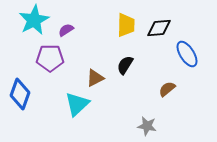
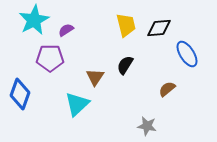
yellow trapezoid: rotated 15 degrees counterclockwise
brown triangle: moved 1 px up; rotated 30 degrees counterclockwise
